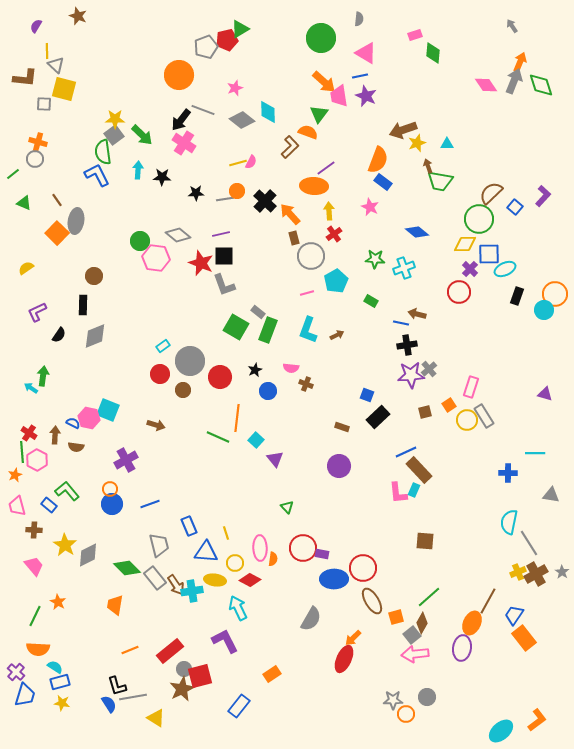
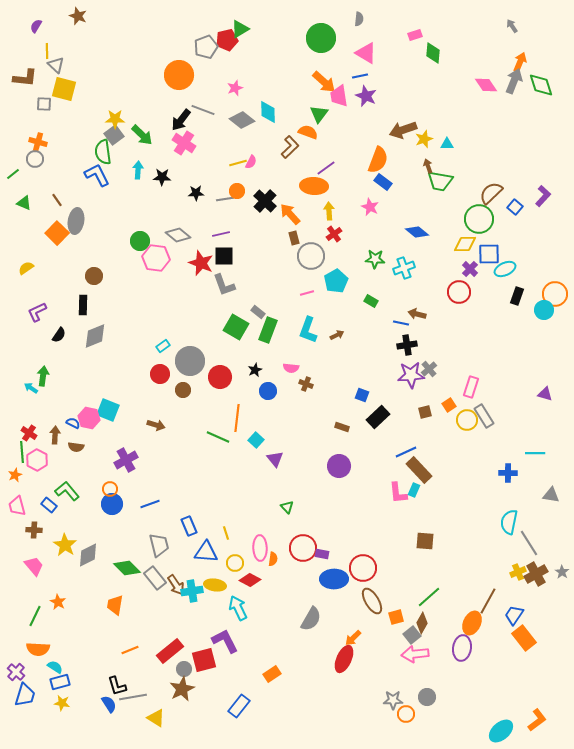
yellow star at (417, 143): moved 7 px right, 4 px up
blue square at (367, 395): moved 5 px left
yellow ellipse at (215, 580): moved 5 px down
red square at (200, 676): moved 4 px right, 16 px up
